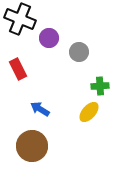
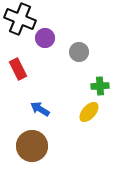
purple circle: moved 4 px left
